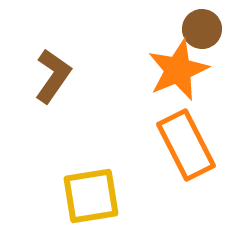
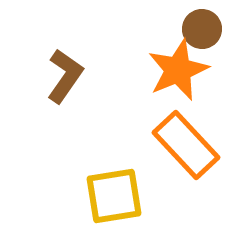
brown L-shape: moved 12 px right
orange rectangle: rotated 16 degrees counterclockwise
yellow square: moved 23 px right
